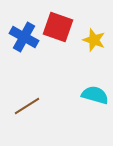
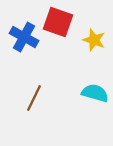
red square: moved 5 px up
cyan semicircle: moved 2 px up
brown line: moved 7 px right, 8 px up; rotated 32 degrees counterclockwise
